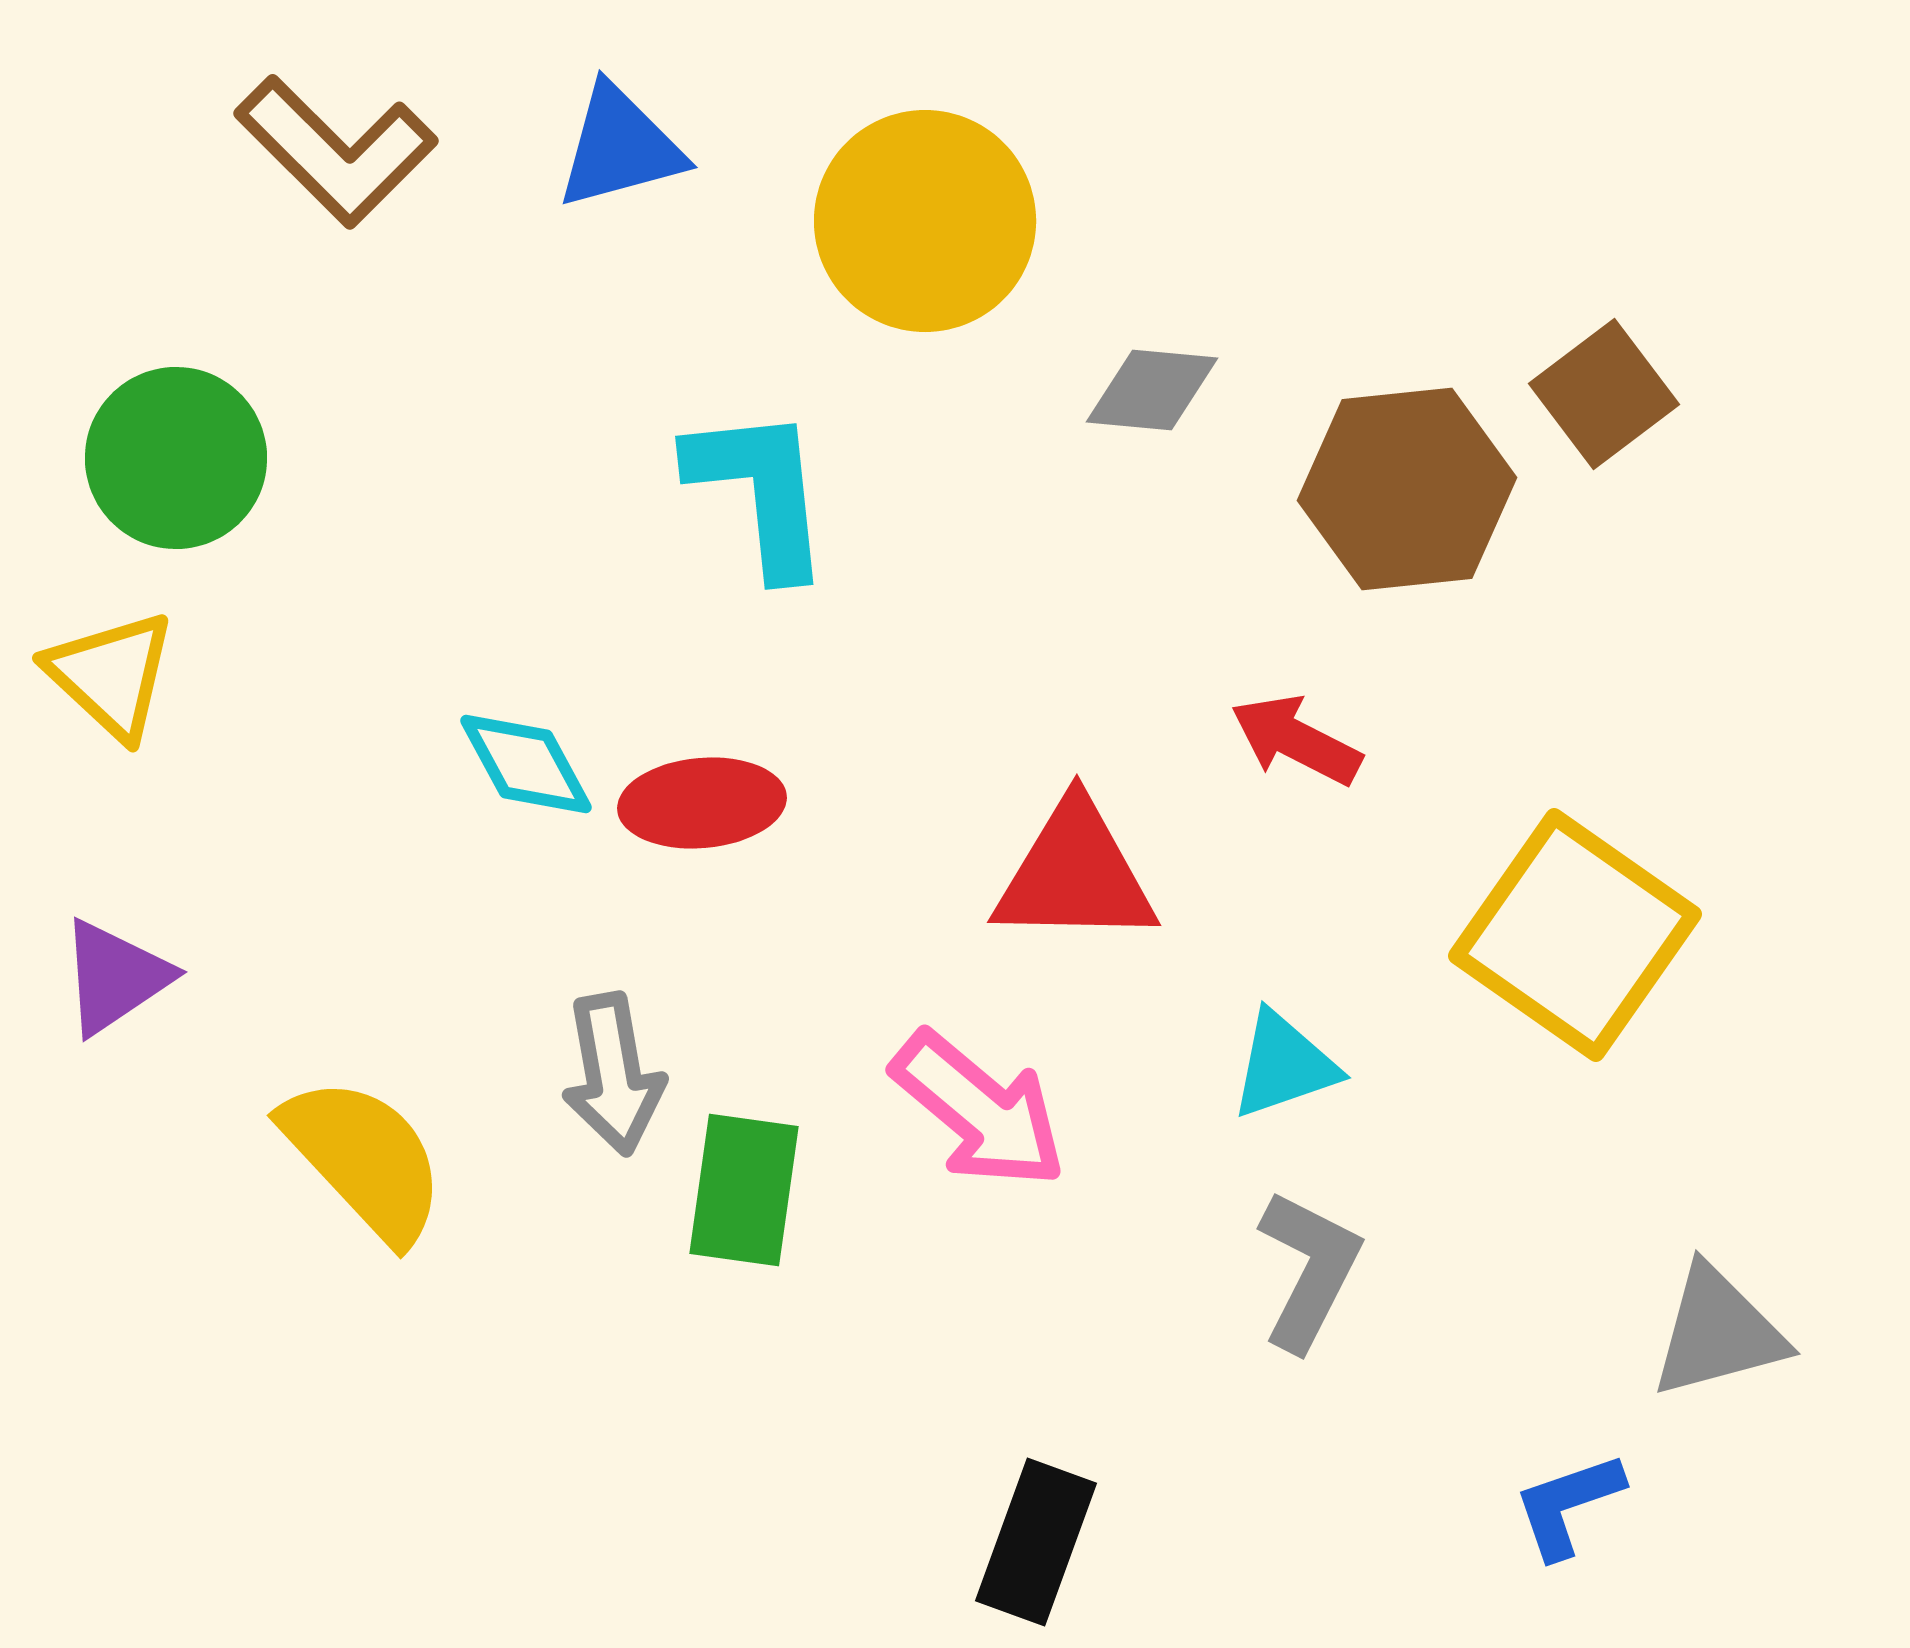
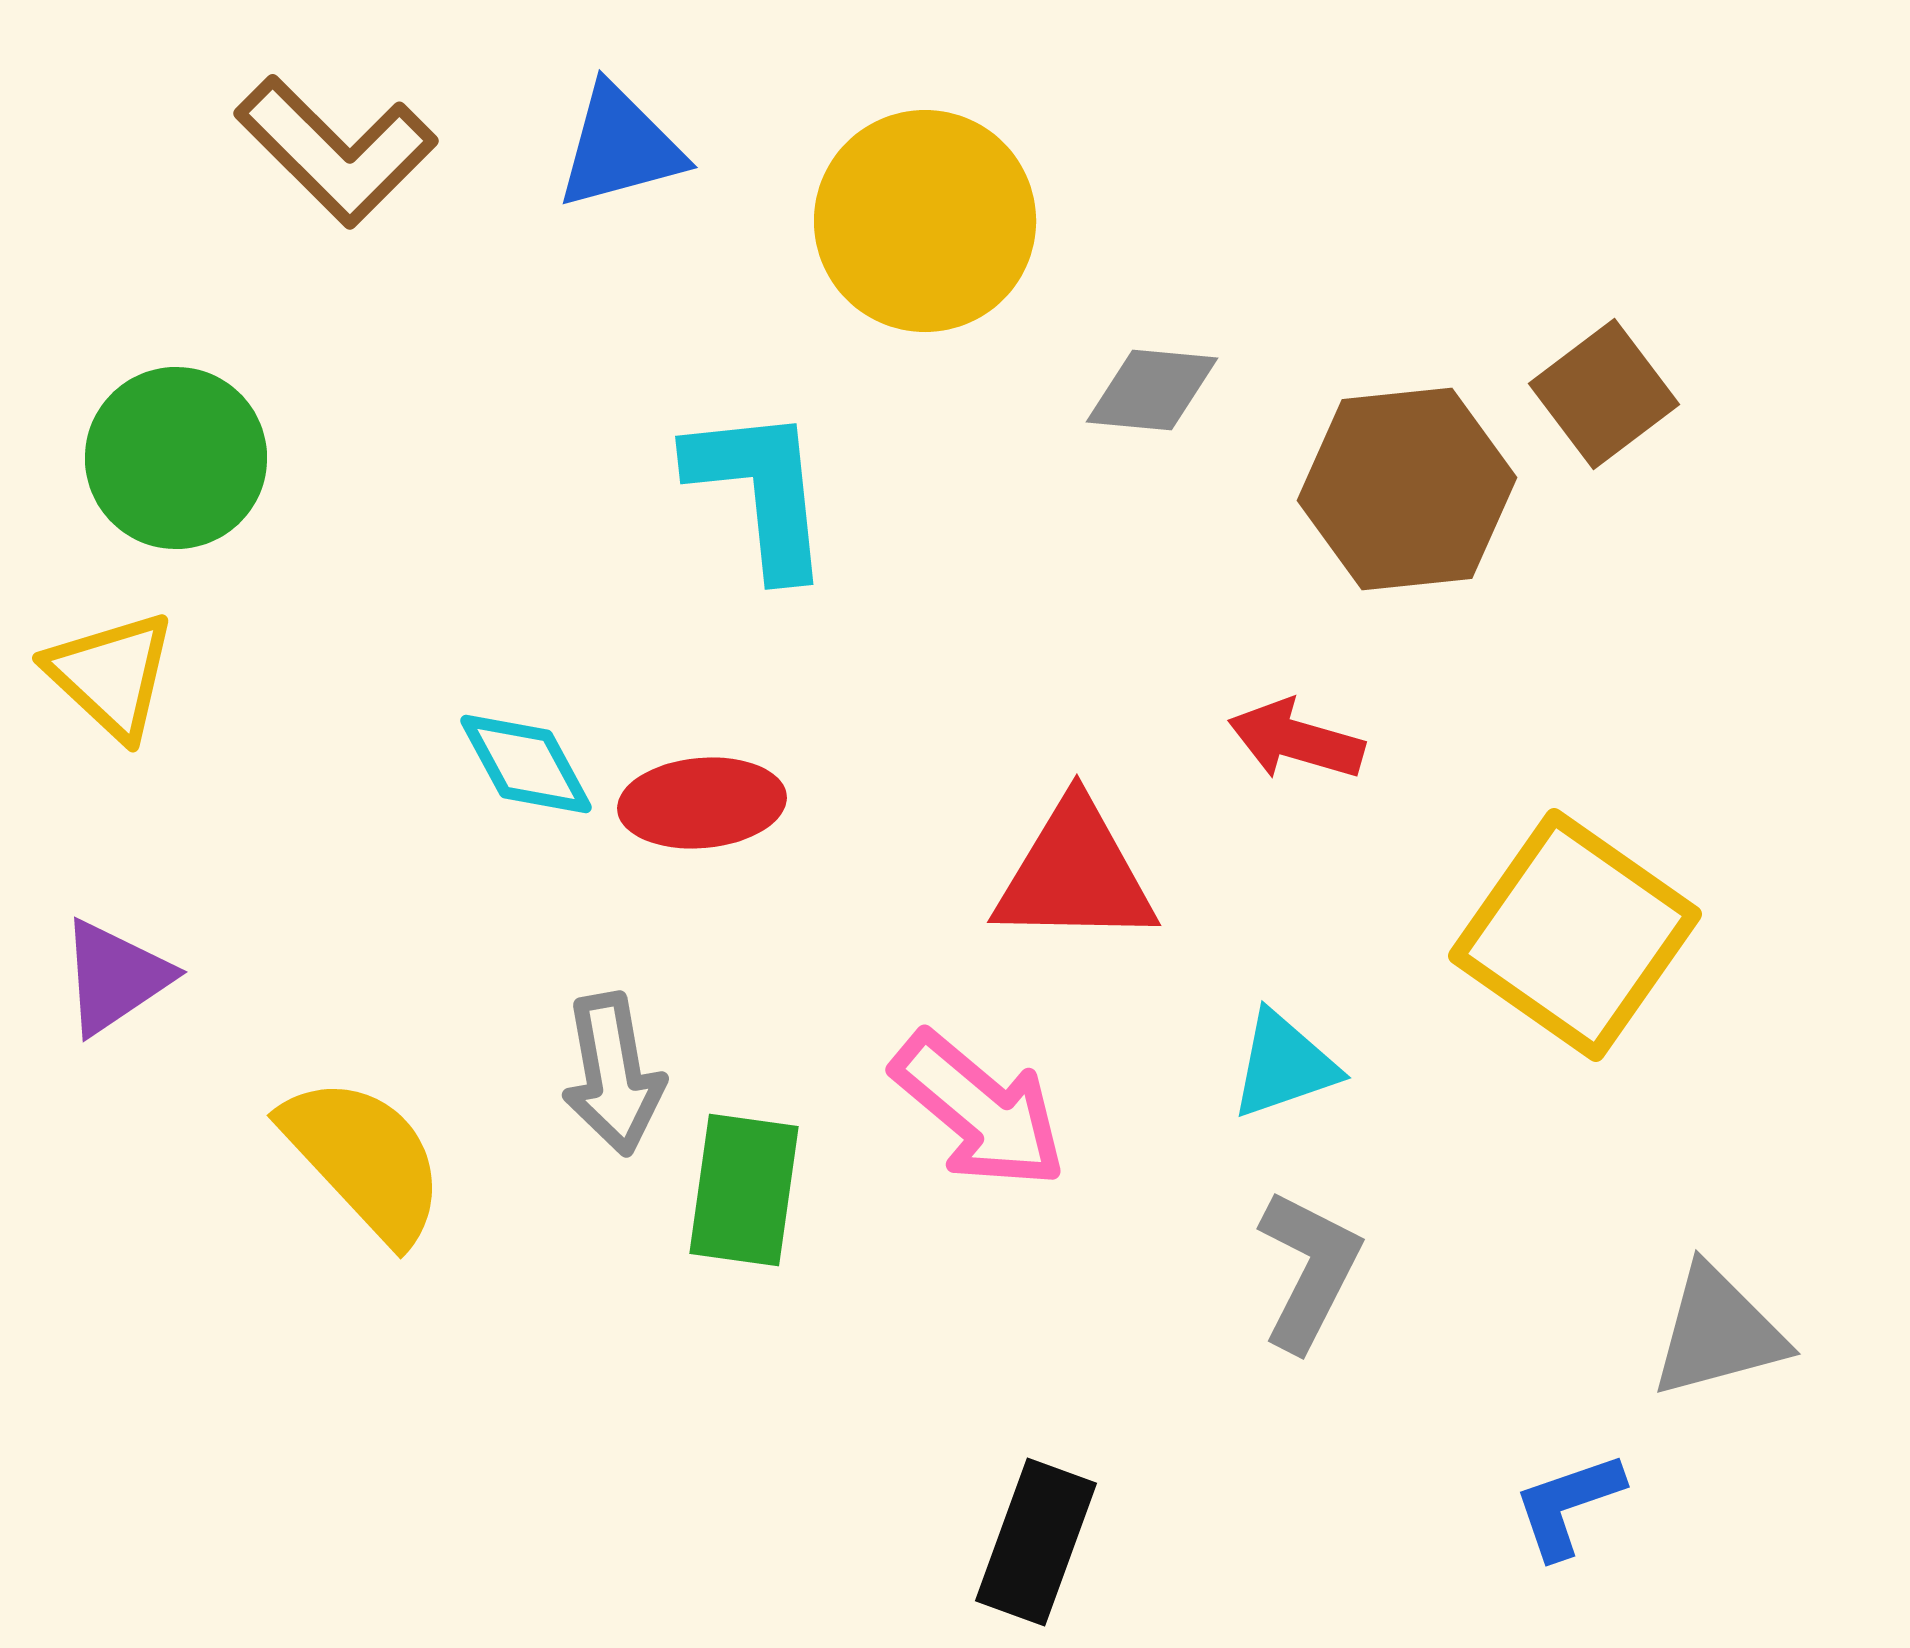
red arrow: rotated 11 degrees counterclockwise
